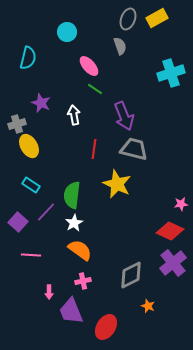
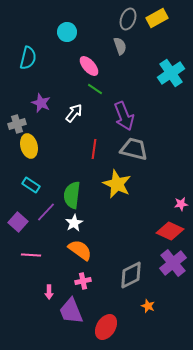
cyan cross: rotated 16 degrees counterclockwise
white arrow: moved 2 px up; rotated 48 degrees clockwise
yellow ellipse: rotated 15 degrees clockwise
